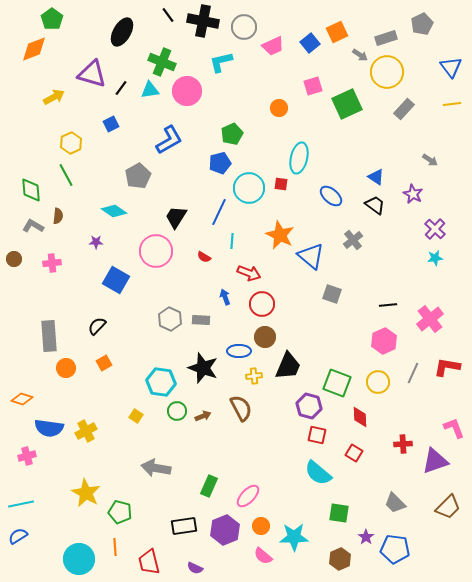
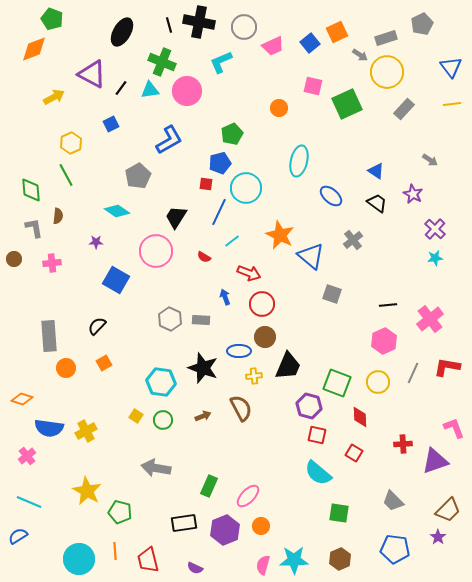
black line at (168, 15): moved 1 px right, 10 px down; rotated 21 degrees clockwise
green pentagon at (52, 19): rotated 15 degrees counterclockwise
black cross at (203, 21): moved 4 px left, 1 px down
cyan L-shape at (221, 62): rotated 10 degrees counterclockwise
purple triangle at (92, 74): rotated 12 degrees clockwise
pink square at (313, 86): rotated 30 degrees clockwise
cyan ellipse at (299, 158): moved 3 px down
blue triangle at (376, 177): moved 6 px up
red square at (281, 184): moved 75 px left
cyan circle at (249, 188): moved 3 px left
black trapezoid at (375, 205): moved 2 px right, 2 px up
cyan diamond at (114, 211): moved 3 px right
gray L-shape at (33, 226): moved 1 px right, 2 px down; rotated 50 degrees clockwise
cyan line at (232, 241): rotated 49 degrees clockwise
green circle at (177, 411): moved 14 px left, 9 px down
pink cross at (27, 456): rotated 24 degrees counterclockwise
yellow star at (86, 493): moved 1 px right, 2 px up
gray trapezoid at (395, 503): moved 2 px left, 2 px up
cyan line at (21, 504): moved 8 px right, 2 px up; rotated 35 degrees clockwise
brown trapezoid at (448, 507): moved 3 px down
black rectangle at (184, 526): moved 3 px up
cyan star at (294, 537): moved 23 px down
purple star at (366, 537): moved 72 px right
orange line at (115, 547): moved 4 px down
pink semicircle at (263, 556): moved 9 px down; rotated 66 degrees clockwise
red trapezoid at (149, 562): moved 1 px left, 2 px up
